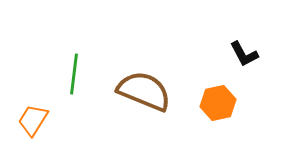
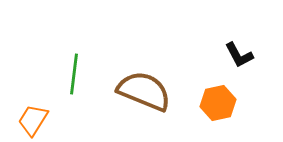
black L-shape: moved 5 px left, 1 px down
